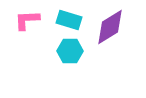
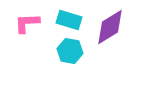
pink L-shape: moved 3 px down
cyan hexagon: rotated 10 degrees clockwise
